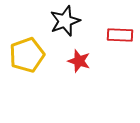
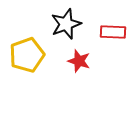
black star: moved 1 px right, 3 px down
red rectangle: moved 7 px left, 3 px up
